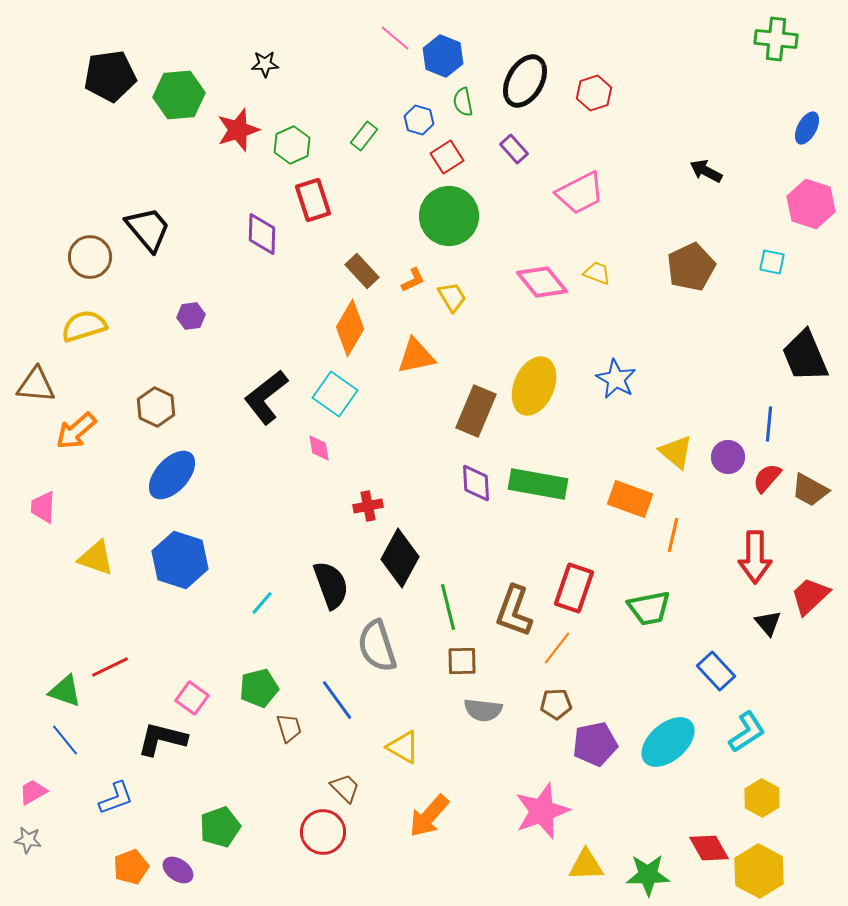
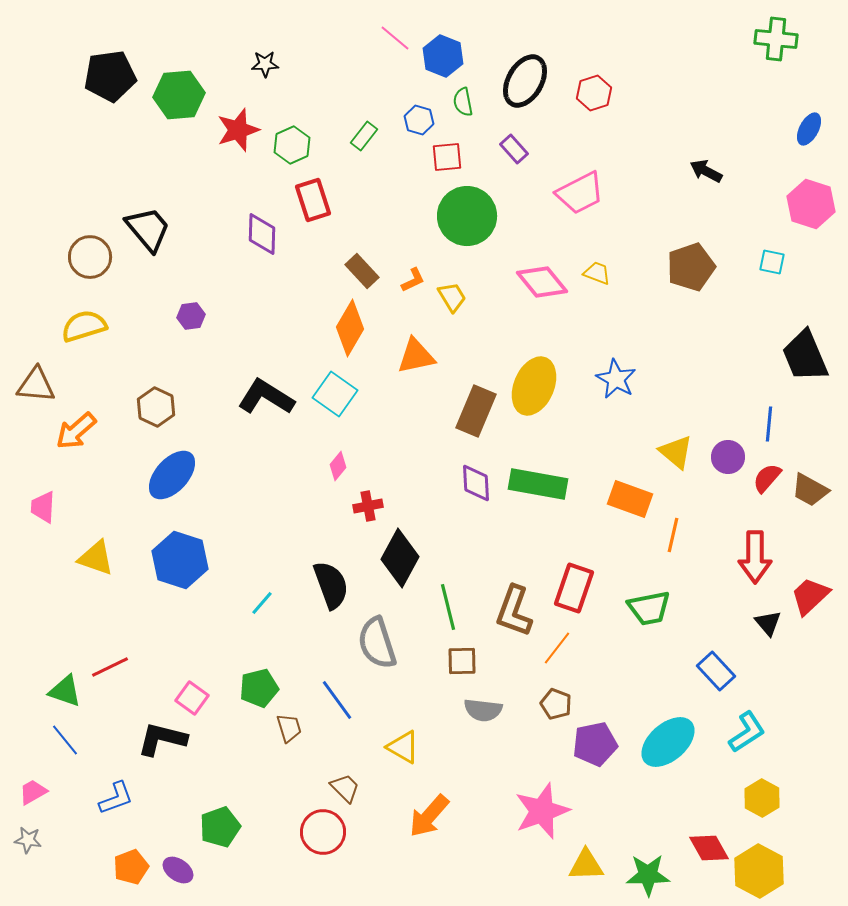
blue ellipse at (807, 128): moved 2 px right, 1 px down
red square at (447, 157): rotated 28 degrees clockwise
green circle at (449, 216): moved 18 px right
brown pentagon at (691, 267): rotated 6 degrees clockwise
black L-shape at (266, 397): rotated 70 degrees clockwise
pink diamond at (319, 448): moved 19 px right, 18 px down; rotated 48 degrees clockwise
gray semicircle at (377, 646): moved 3 px up
brown pentagon at (556, 704): rotated 24 degrees clockwise
